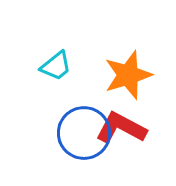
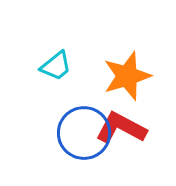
orange star: moved 1 px left, 1 px down
